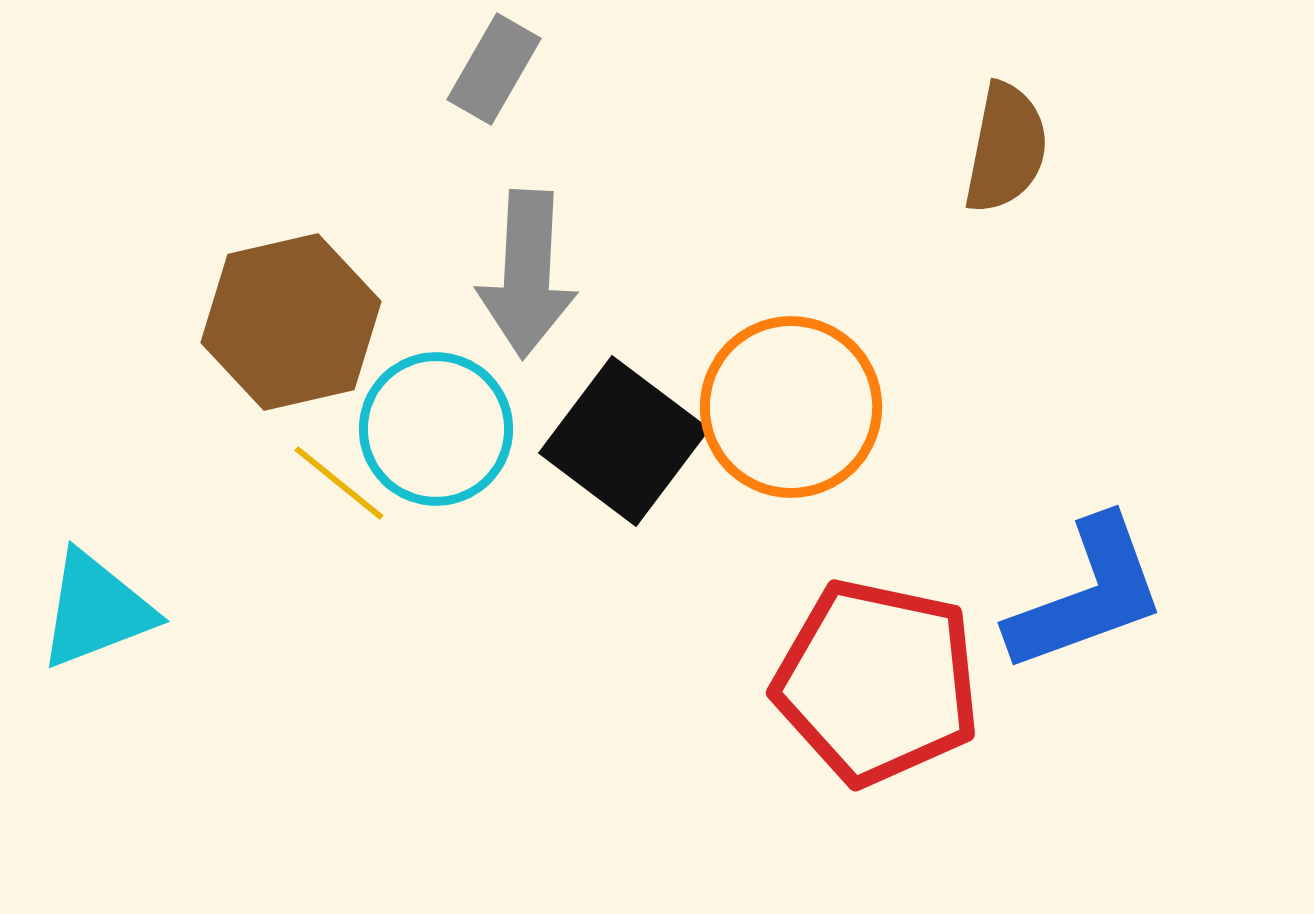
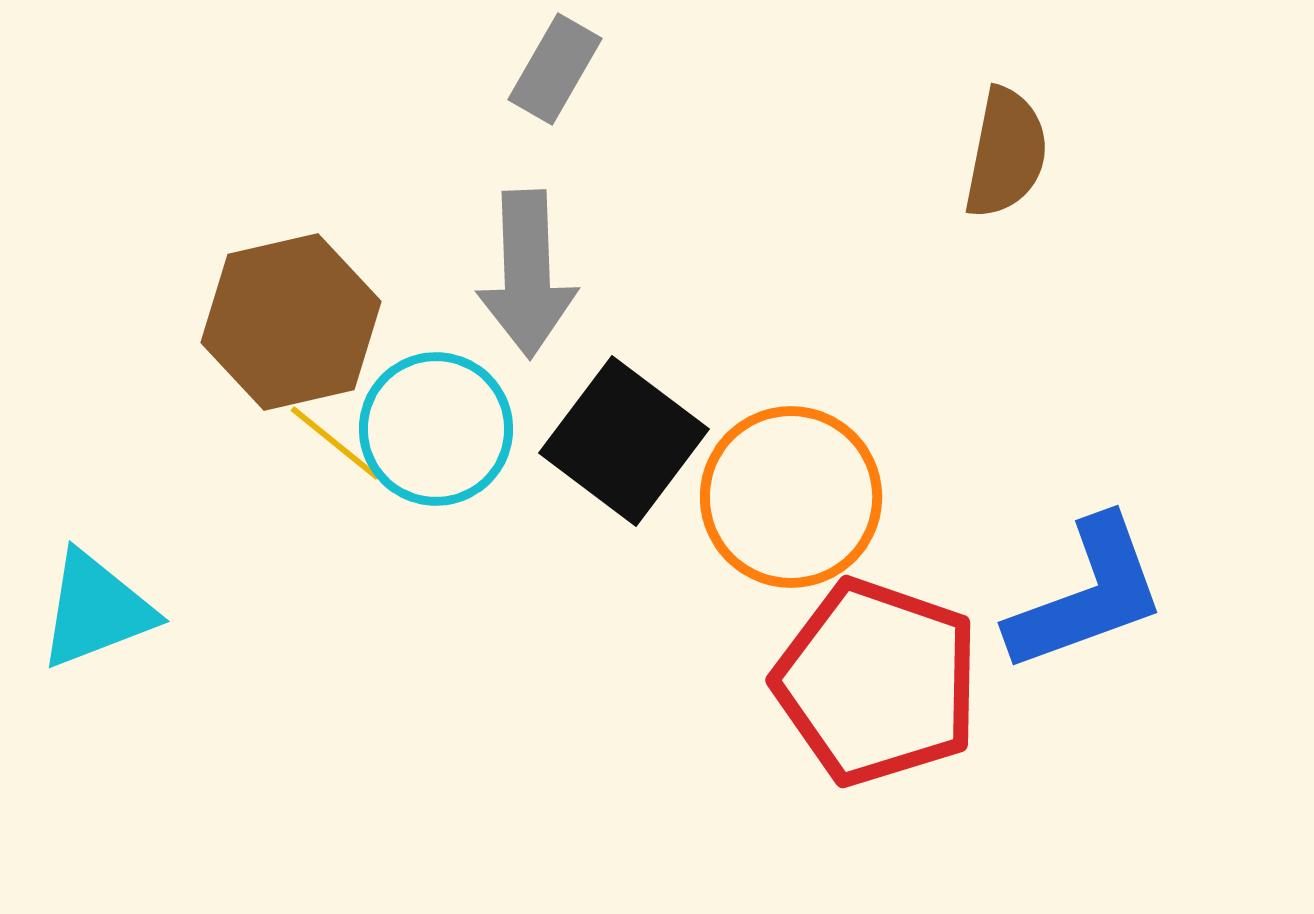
gray rectangle: moved 61 px right
brown semicircle: moved 5 px down
gray arrow: rotated 5 degrees counterclockwise
orange circle: moved 90 px down
yellow line: moved 4 px left, 40 px up
red pentagon: rotated 7 degrees clockwise
